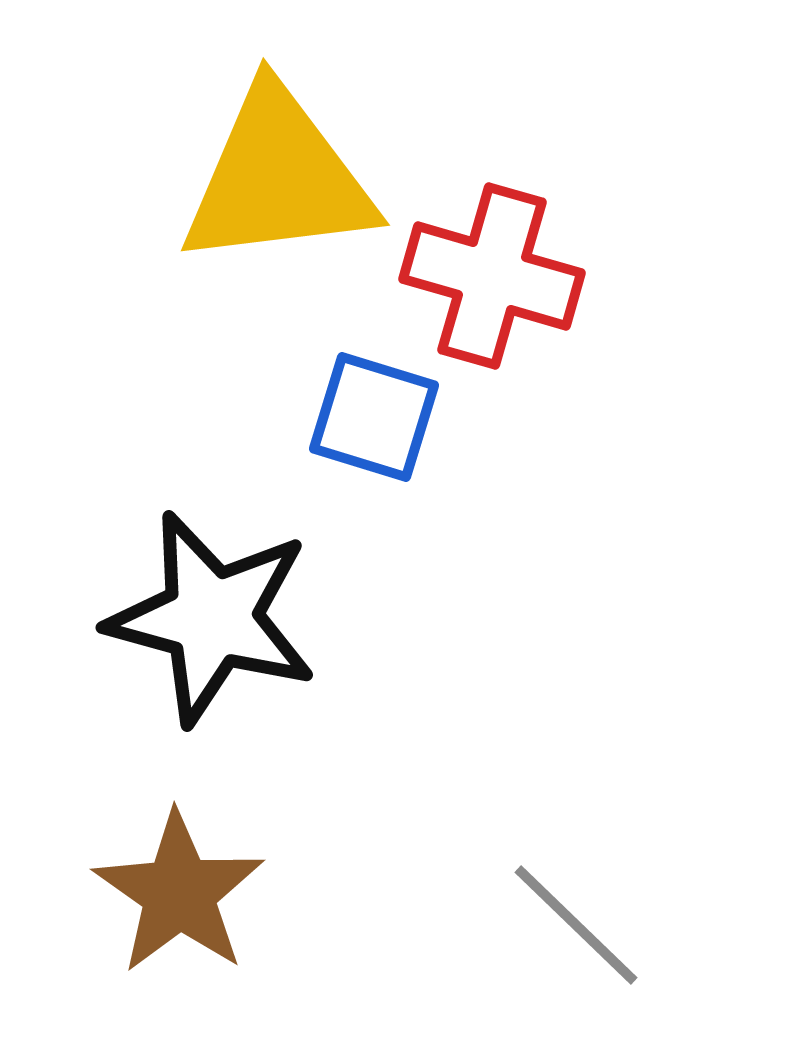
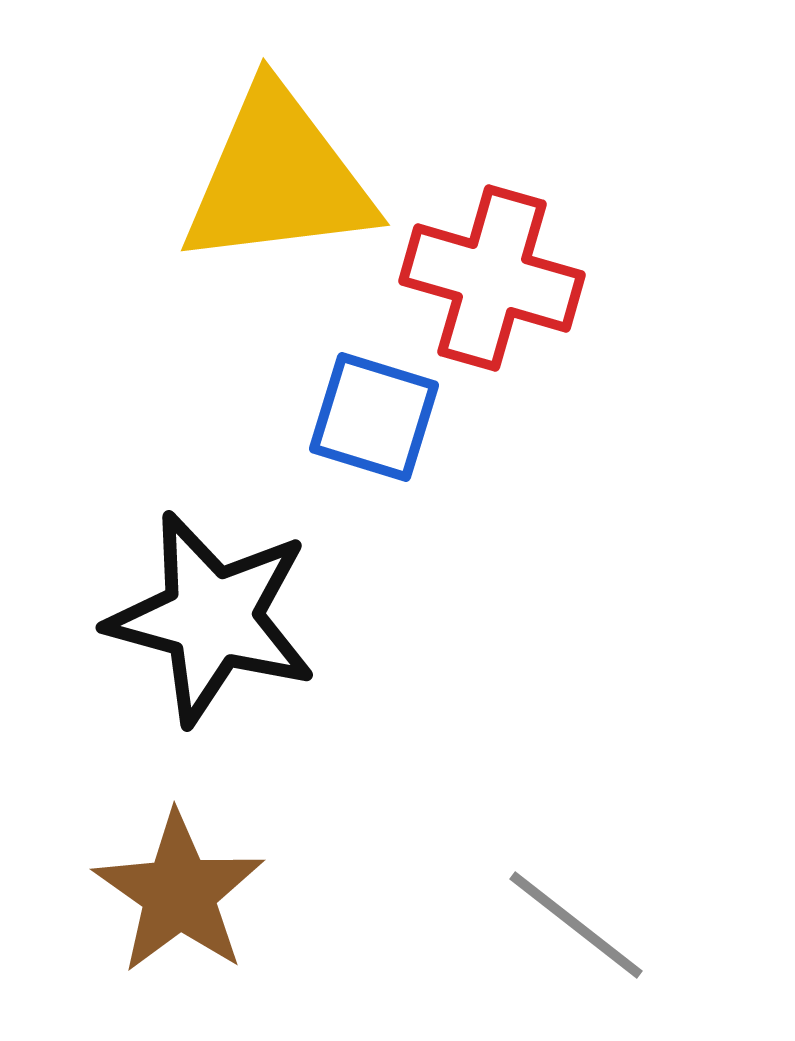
red cross: moved 2 px down
gray line: rotated 6 degrees counterclockwise
